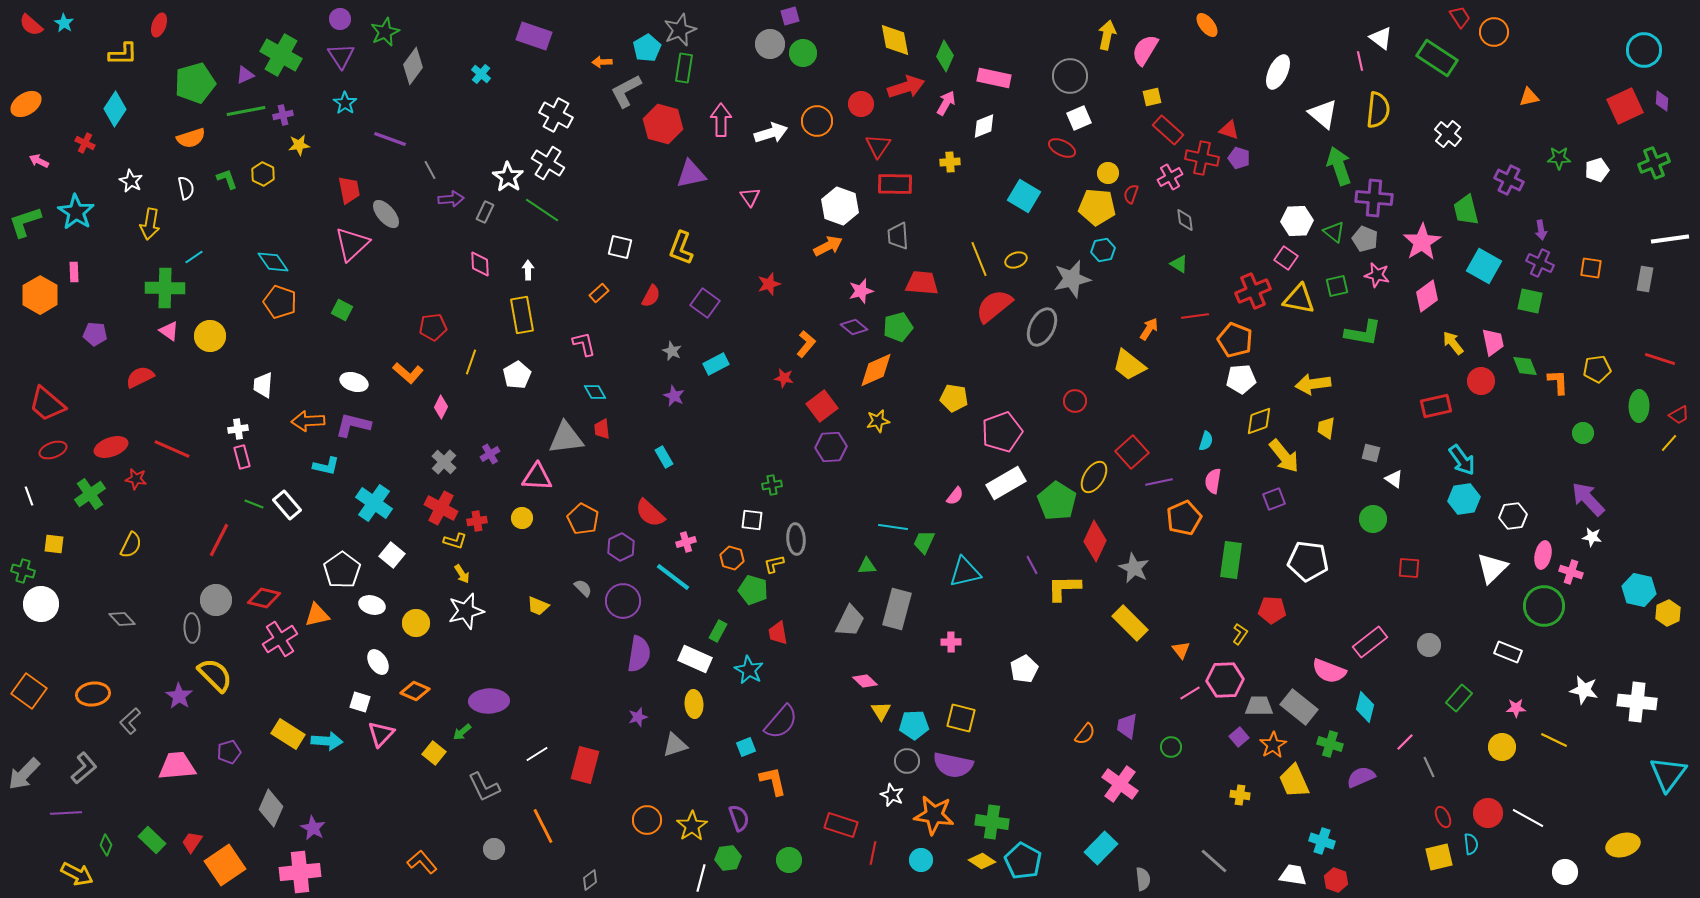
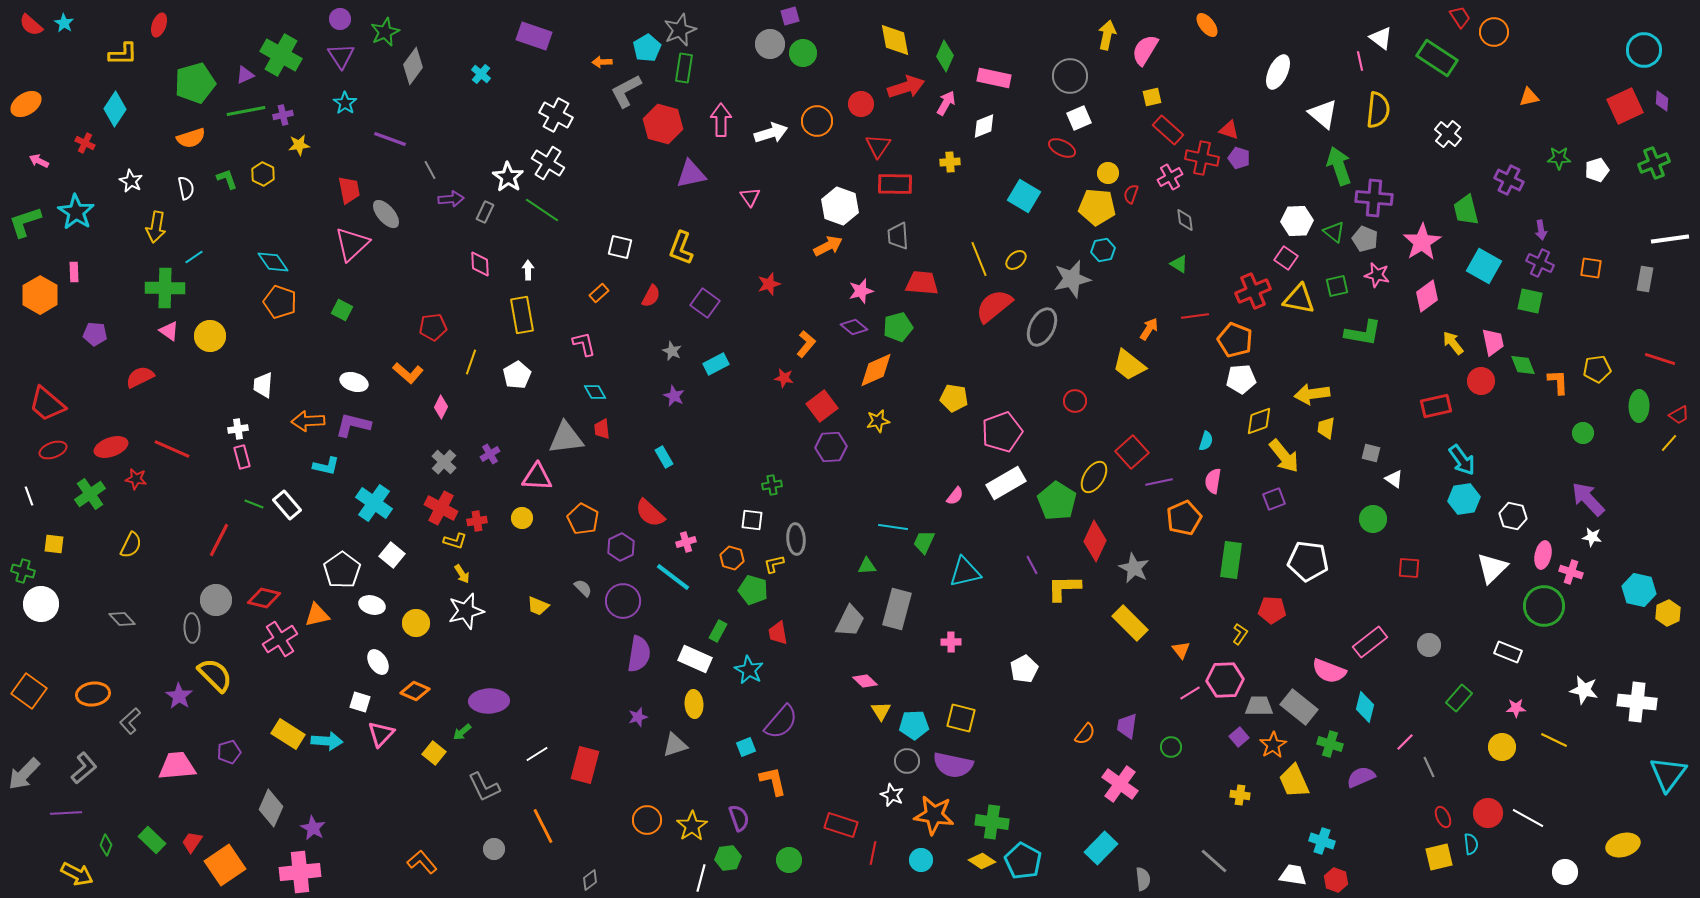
yellow arrow at (150, 224): moved 6 px right, 3 px down
yellow ellipse at (1016, 260): rotated 20 degrees counterclockwise
green diamond at (1525, 366): moved 2 px left, 1 px up
yellow arrow at (1313, 384): moved 1 px left, 10 px down
white hexagon at (1513, 516): rotated 20 degrees clockwise
